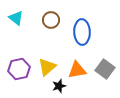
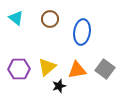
brown circle: moved 1 px left, 1 px up
blue ellipse: rotated 10 degrees clockwise
purple hexagon: rotated 10 degrees clockwise
